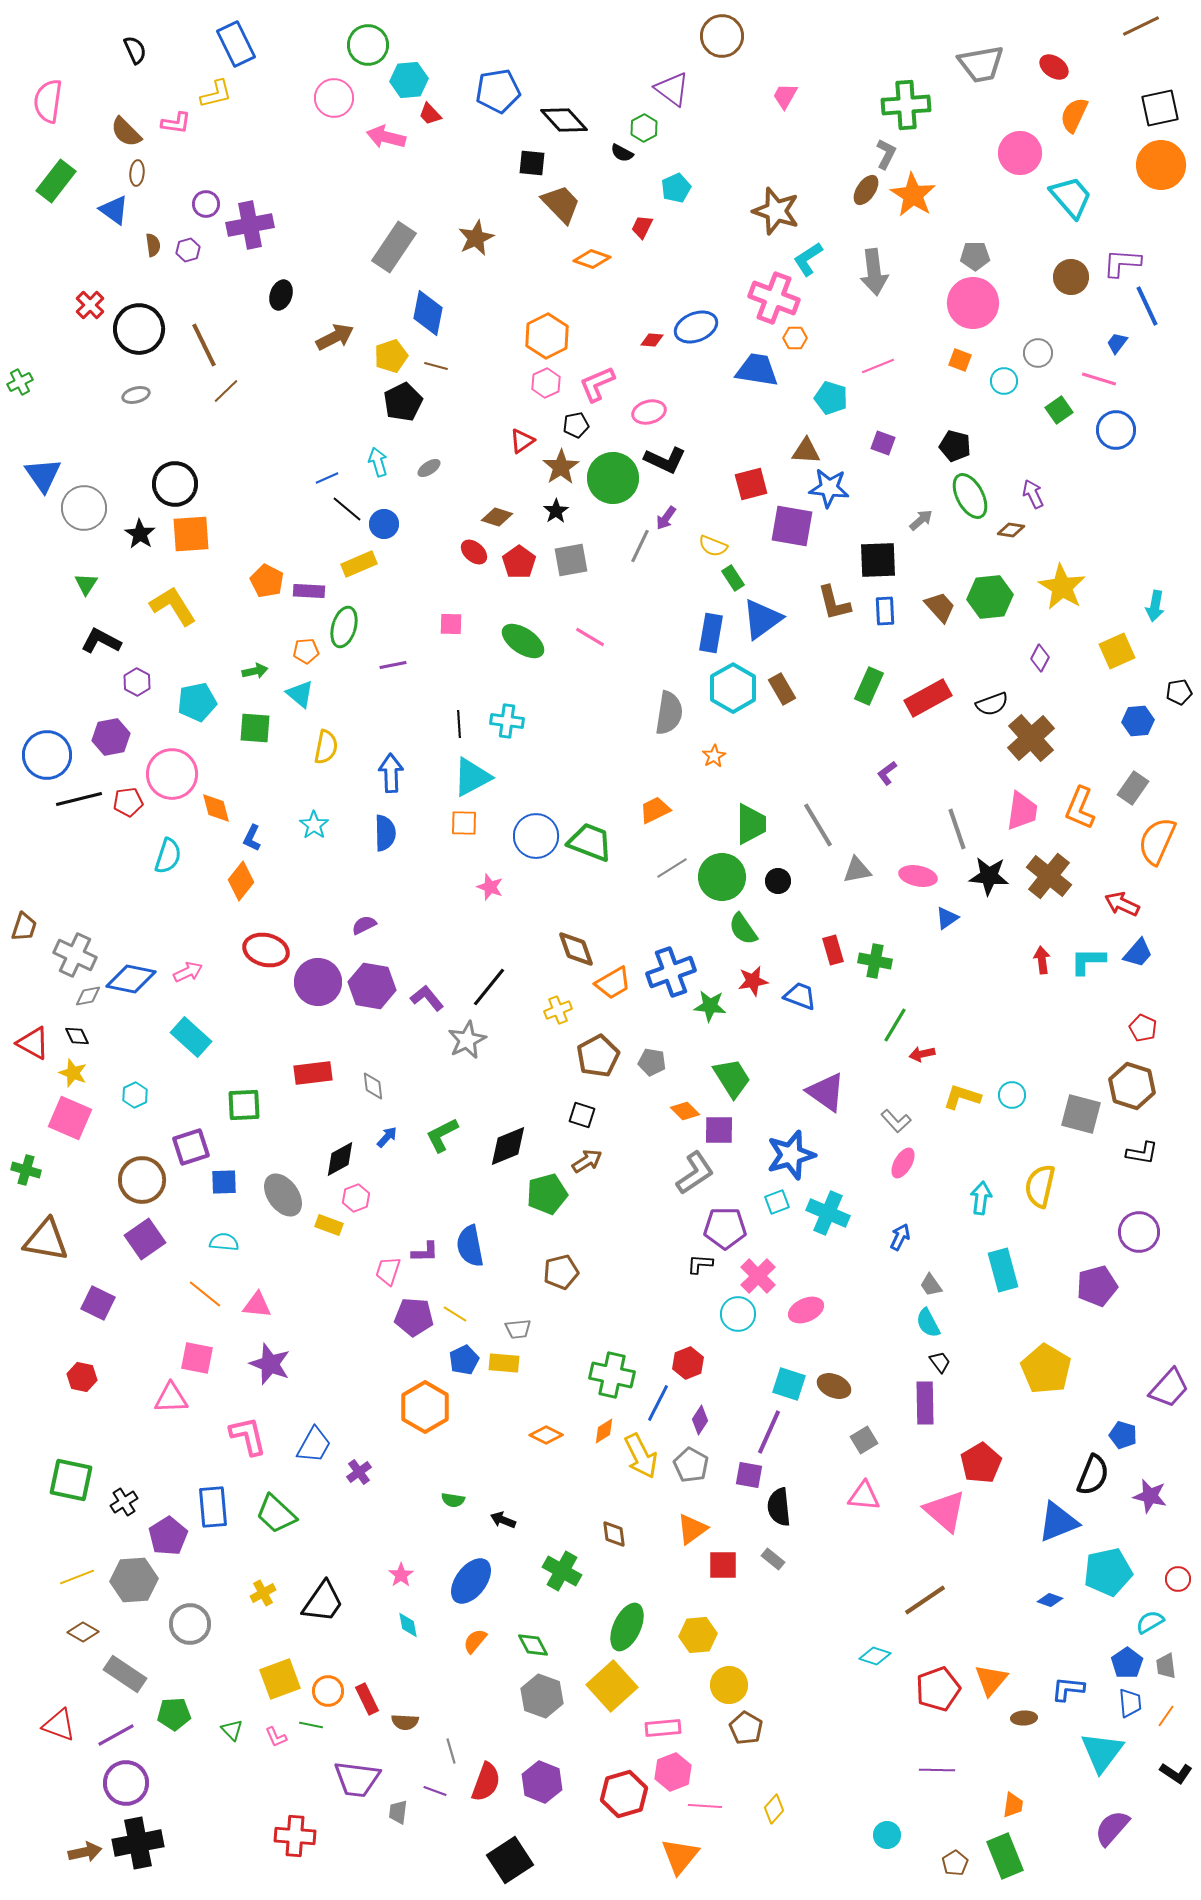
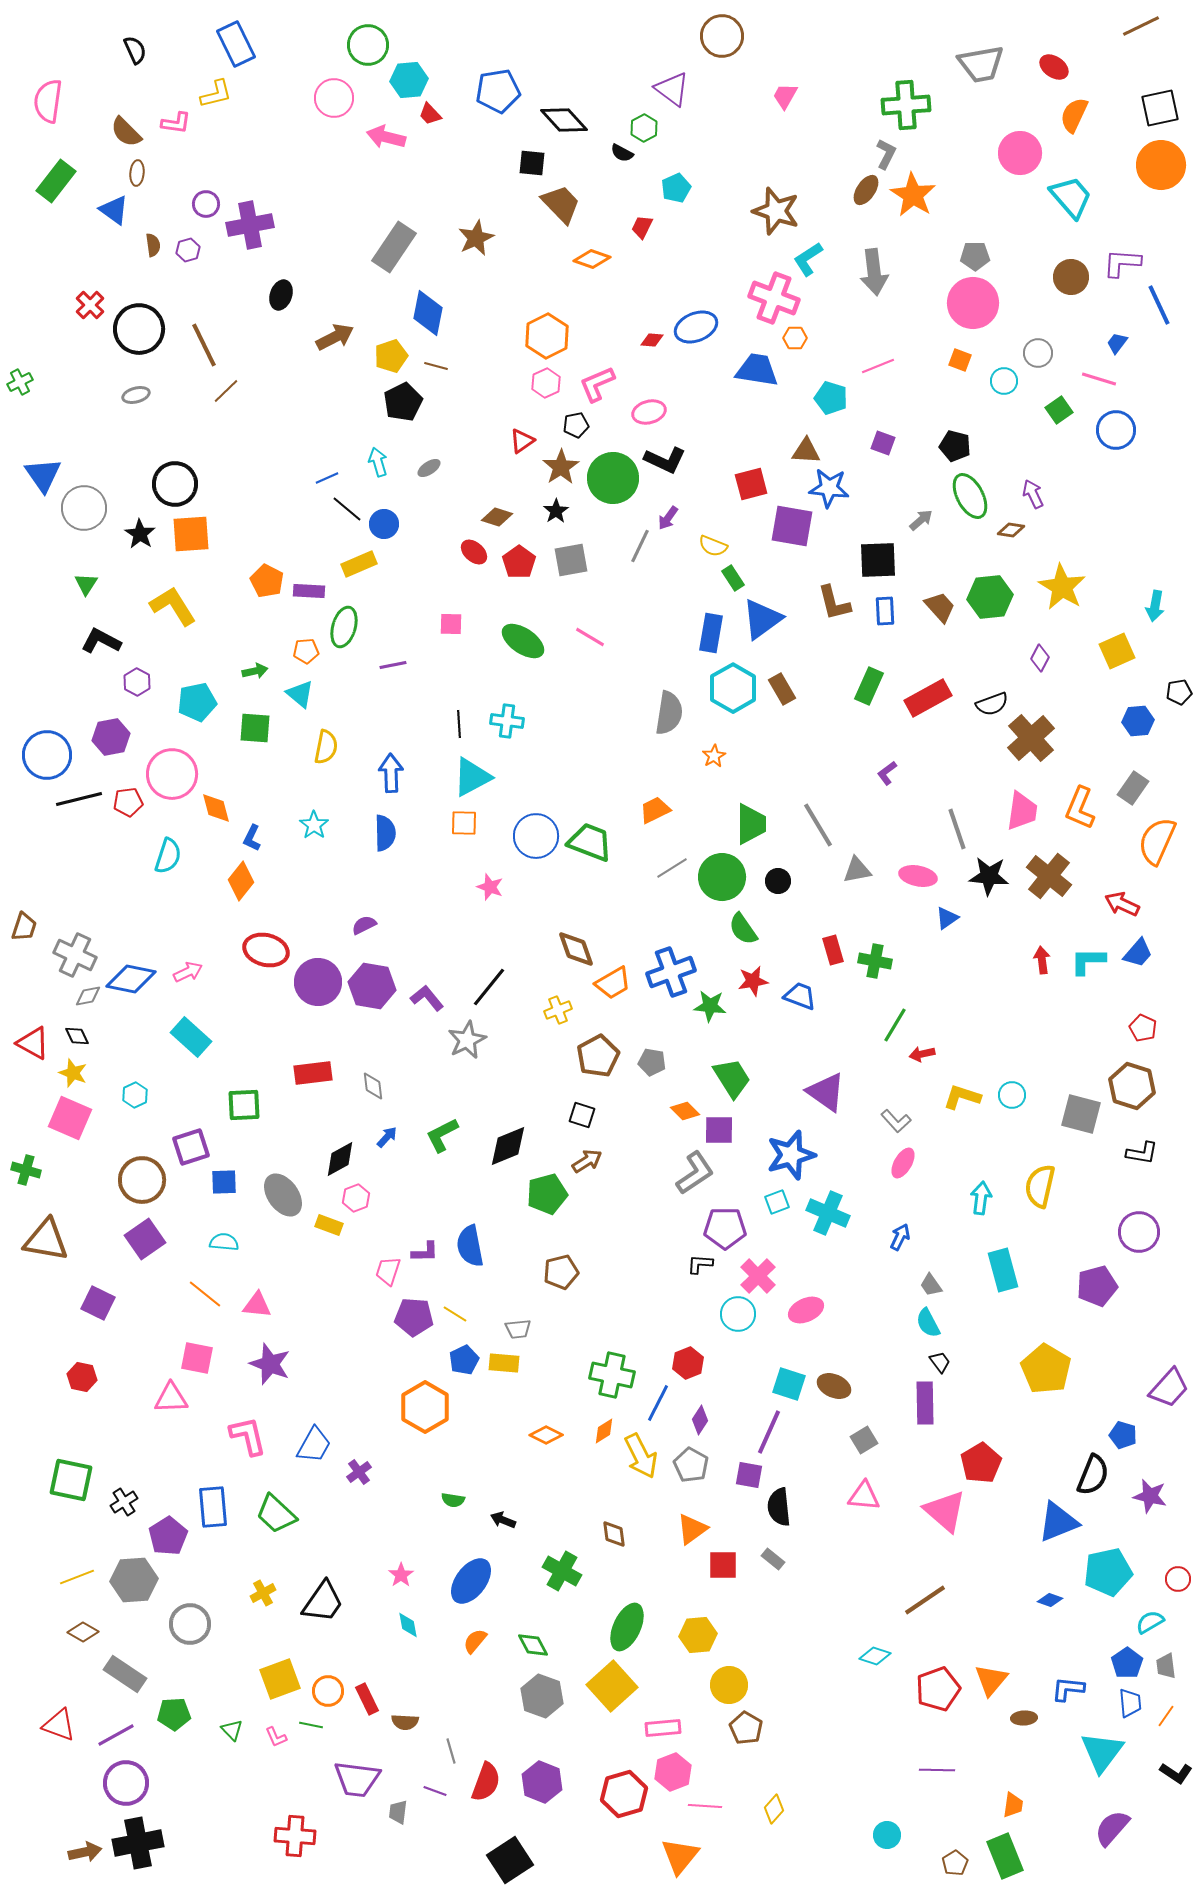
blue line at (1147, 306): moved 12 px right, 1 px up
purple arrow at (666, 518): moved 2 px right
